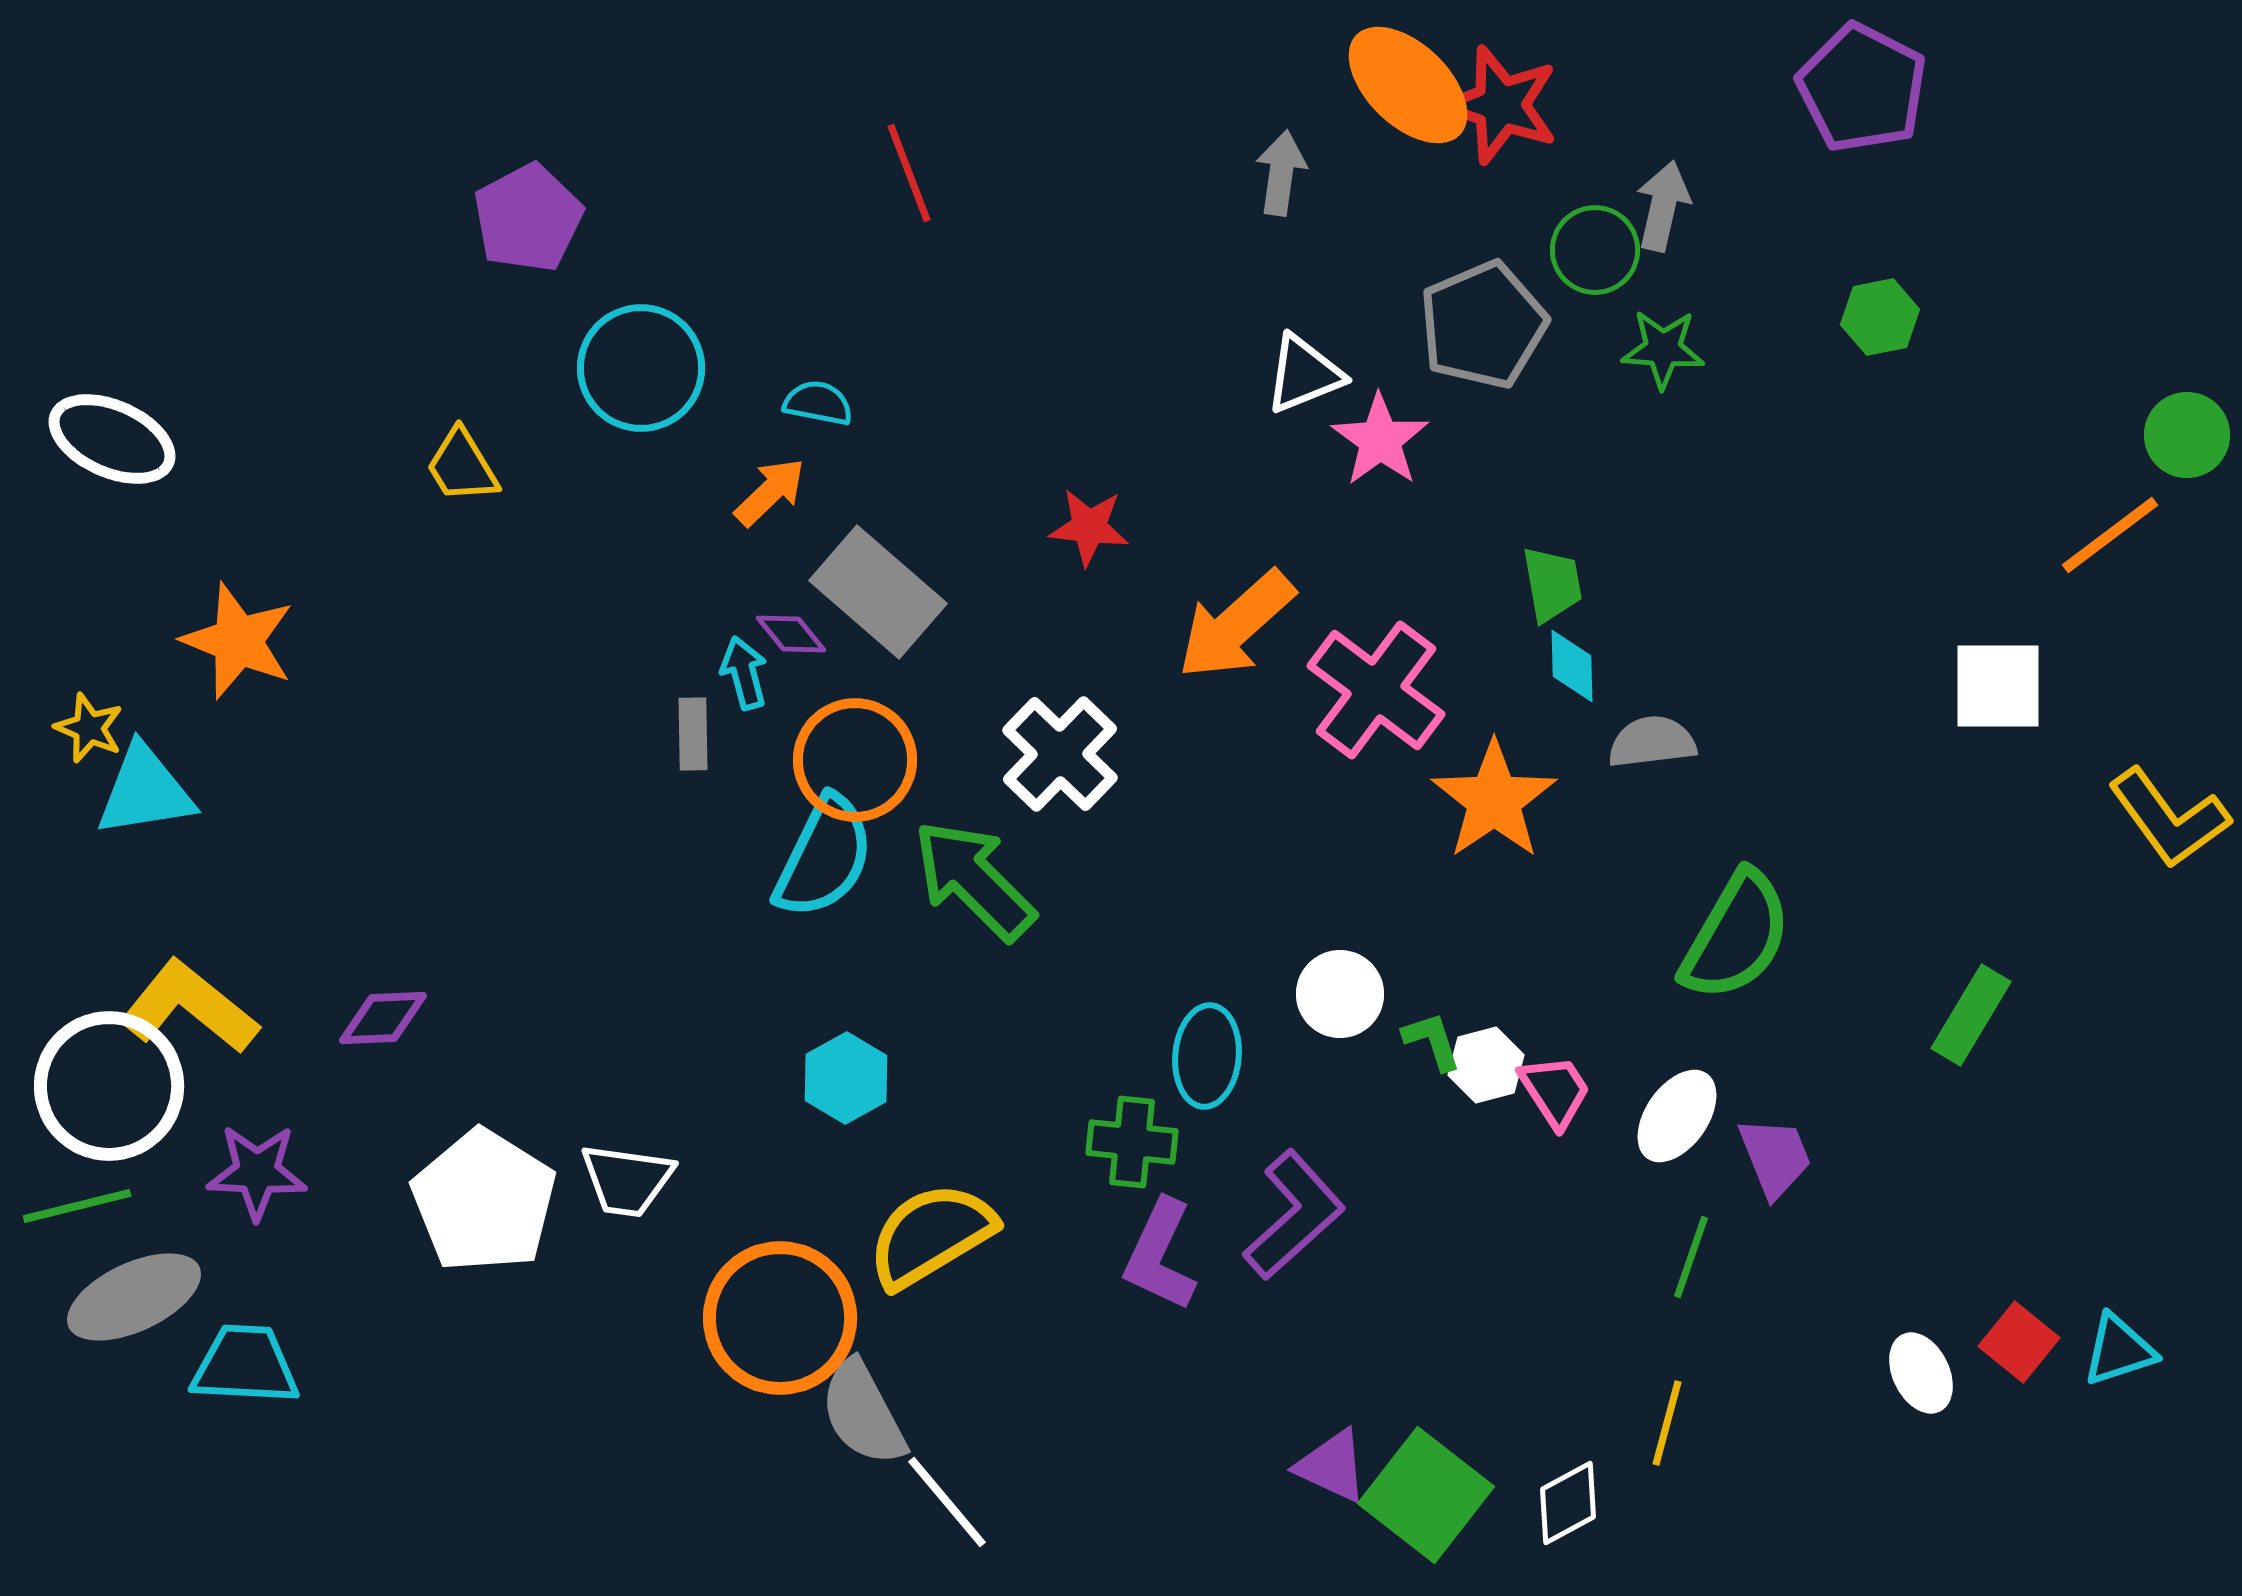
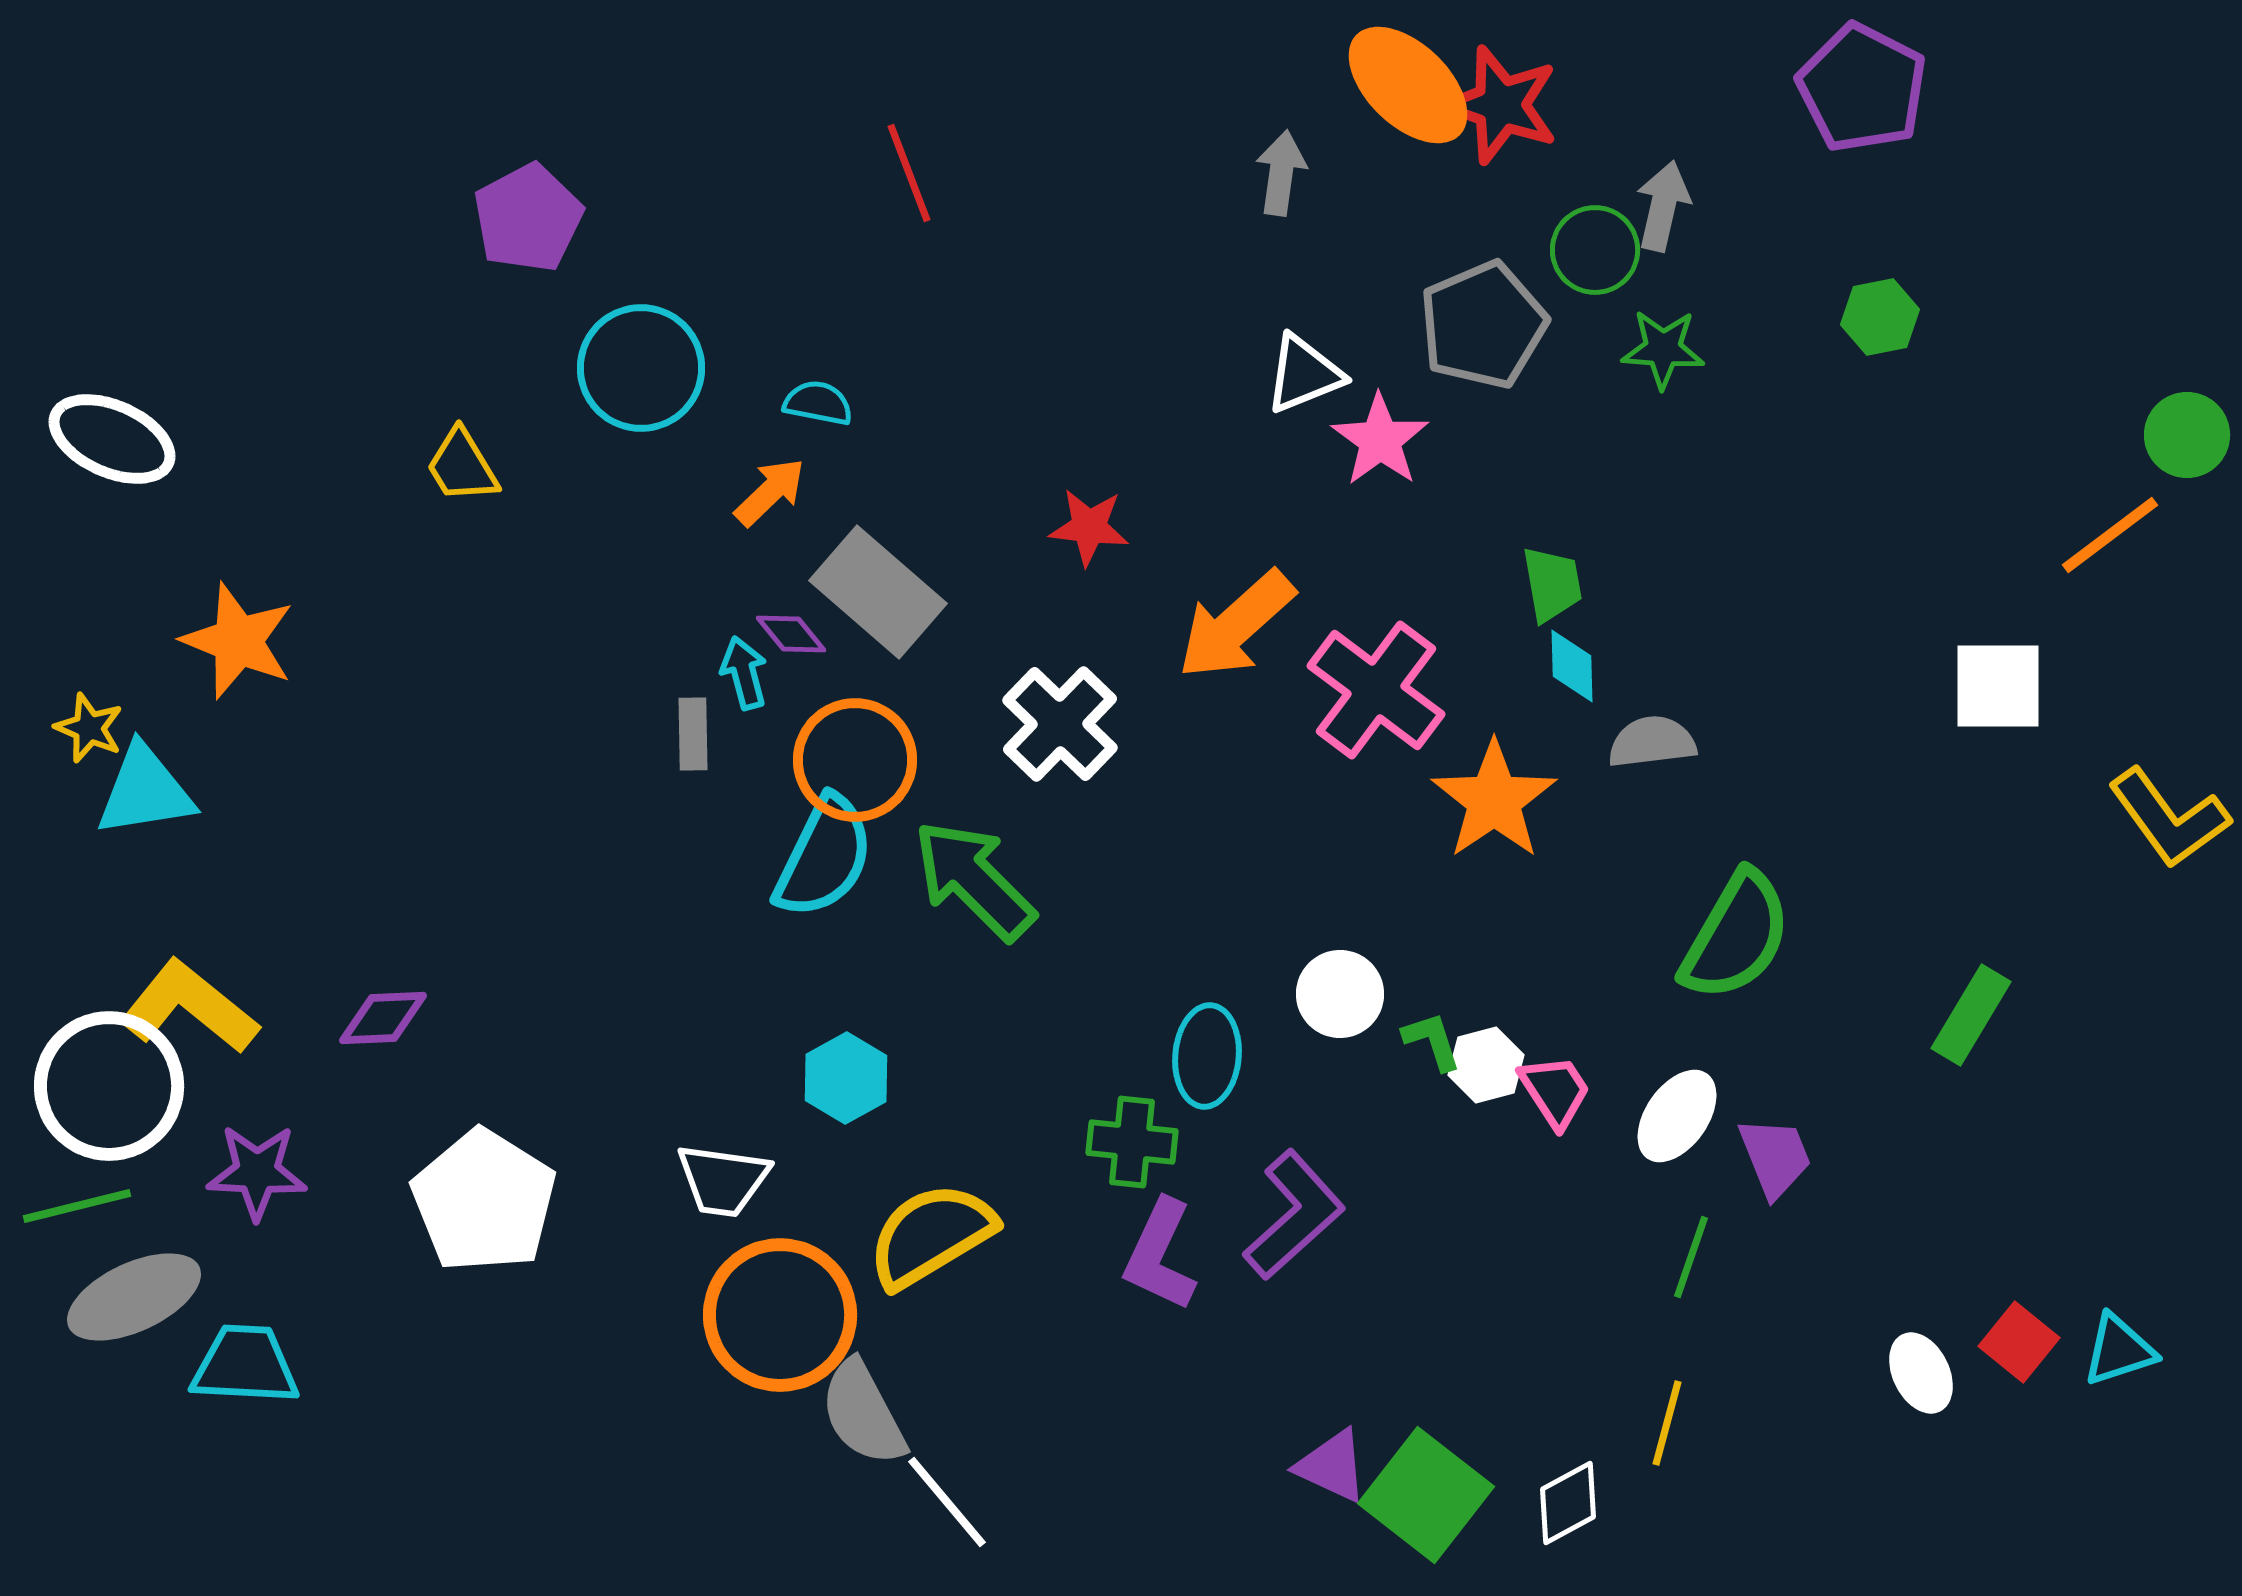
white cross at (1060, 754): moved 30 px up
white trapezoid at (627, 1180): moved 96 px right
orange circle at (780, 1318): moved 3 px up
